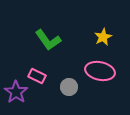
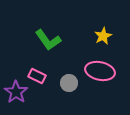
yellow star: moved 1 px up
gray circle: moved 4 px up
